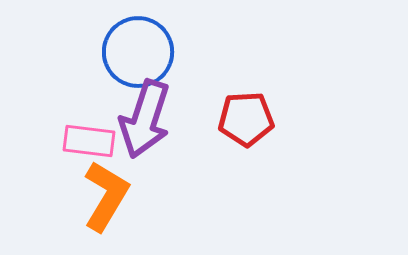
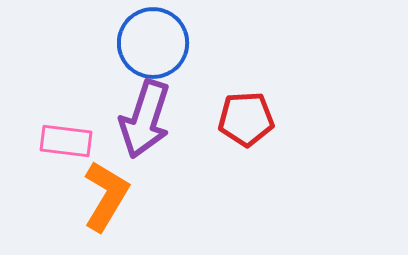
blue circle: moved 15 px right, 9 px up
pink rectangle: moved 23 px left
